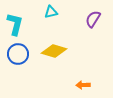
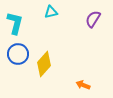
cyan L-shape: moved 1 px up
yellow diamond: moved 10 px left, 13 px down; rotated 65 degrees counterclockwise
orange arrow: rotated 24 degrees clockwise
